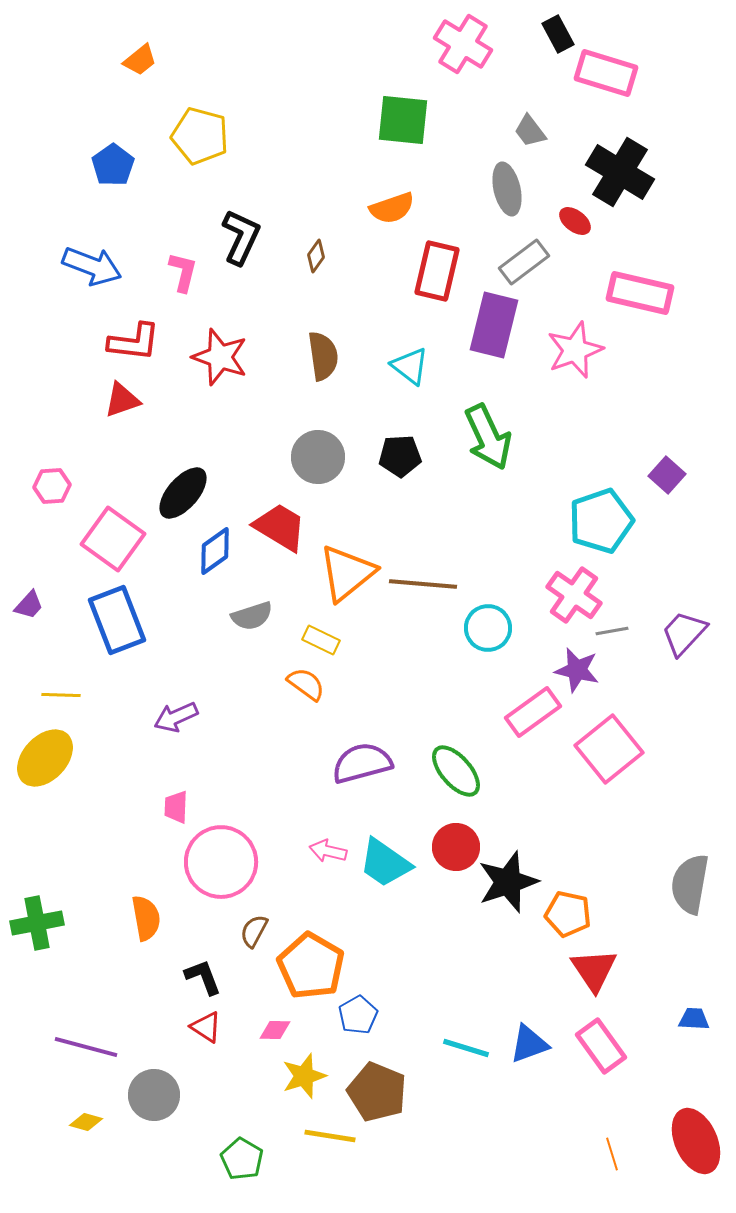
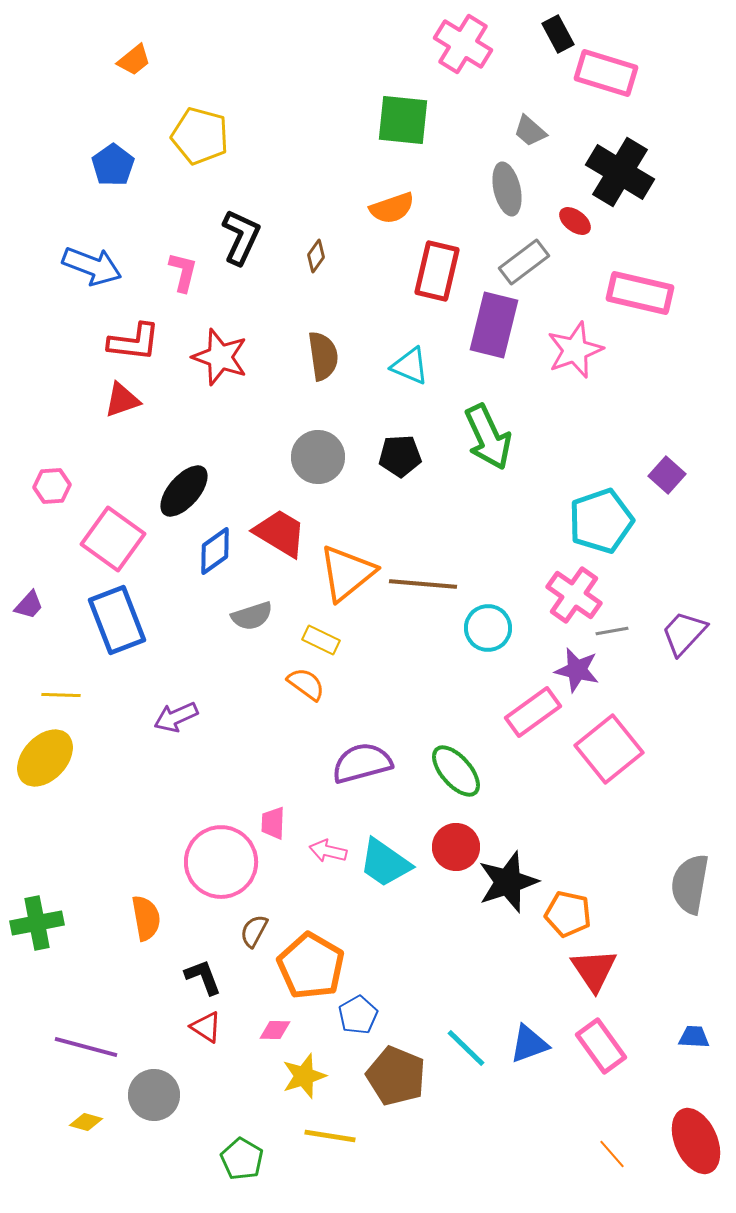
orange trapezoid at (140, 60): moved 6 px left
gray trapezoid at (530, 131): rotated 12 degrees counterclockwise
cyan triangle at (410, 366): rotated 15 degrees counterclockwise
black ellipse at (183, 493): moved 1 px right, 2 px up
red trapezoid at (280, 527): moved 6 px down
pink trapezoid at (176, 807): moved 97 px right, 16 px down
blue trapezoid at (694, 1019): moved 18 px down
cyan line at (466, 1048): rotated 27 degrees clockwise
brown pentagon at (377, 1092): moved 19 px right, 16 px up
orange line at (612, 1154): rotated 24 degrees counterclockwise
